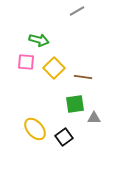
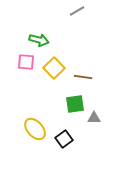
black square: moved 2 px down
